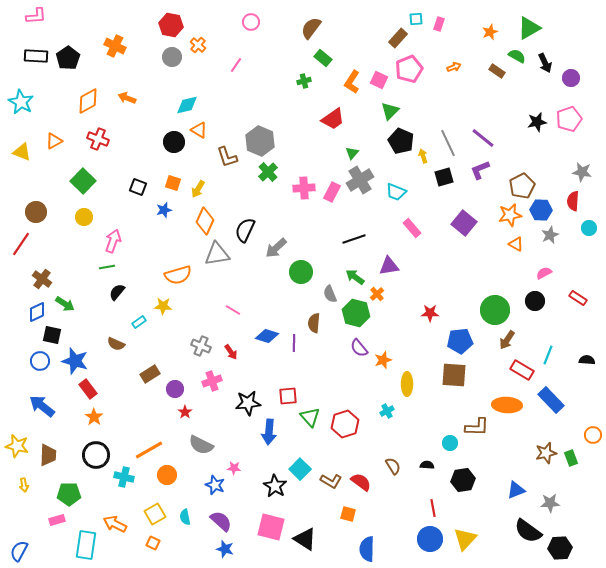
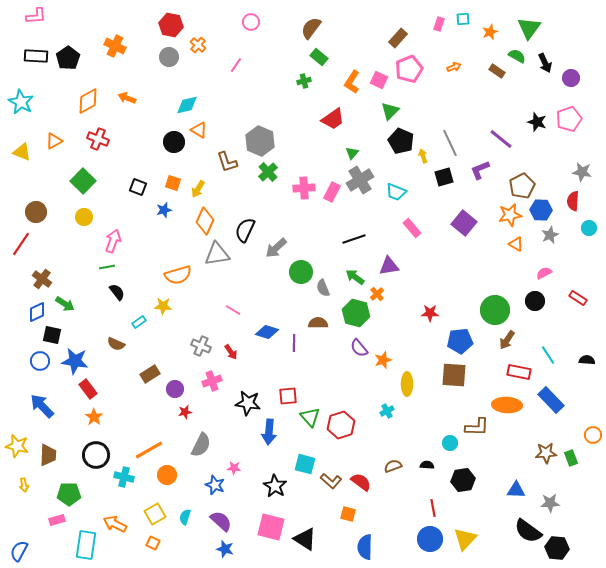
cyan square at (416, 19): moved 47 px right
green triangle at (529, 28): rotated 25 degrees counterclockwise
gray circle at (172, 57): moved 3 px left
green rectangle at (323, 58): moved 4 px left, 1 px up
black star at (537, 122): rotated 30 degrees clockwise
purple line at (483, 138): moved 18 px right, 1 px down
gray line at (448, 143): moved 2 px right
brown L-shape at (227, 157): moved 5 px down
black semicircle at (117, 292): rotated 102 degrees clockwise
gray semicircle at (330, 294): moved 7 px left, 6 px up
brown semicircle at (314, 323): moved 4 px right; rotated 84 degrees clockwise
blue diamond at (267, 336): moved 4 px up
cyan line at (548, 355): rotated 54 degrees counterclockwise
blue star at (75, 361): rotated 8 degrees counterclockwise
red rectangle at (522, 370): moved 3 px left, 2 px down; rotated 20 degrees counterclockwise
black star at (248, 403): rotated 15 degrees clockwise
blue arrow at (42, 406): rotated 8 degrees clockwise
red star at (185, 412): rotated 24 degrees clockwise
red hexagon at (345, 424): moved 4 px left, 1 px down
gray semicircle at (201, 445): rotated 90 degrees counterclockwise
brown star at (546, 453): rotated 10 degrees clockwise
brown semicircle at (393, 466): rotated 78 degrees counterclockwise
cyan square at (300, 469): moved 5 px right, 5 px up; rotated 30 degrees counterclockwise
brown L-shape at (331, 481): rotated 10 degrees clockwise
blue triangle at (516, 490): rotated 24 degrees clockwise
cyan semicircle at (185, 517): rotated 28 degrees clockwise
black hexagon at (560, 548): moved 3 px left; rotated 10 degrees clockwise
blue semicircle at (367, 549): moved 2 px left, 2 px up
